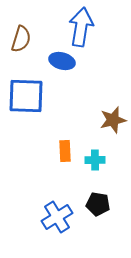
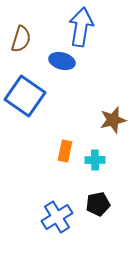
blue square: moved 1 px left; rotated 33 degrees clockwise
orange rectangle: rotated 15 degrees clockwise
black pentagon: rotated 20 degrees counterclockwise
